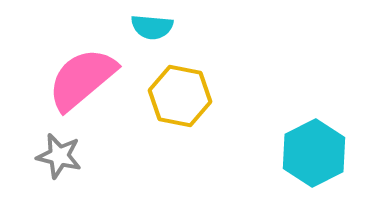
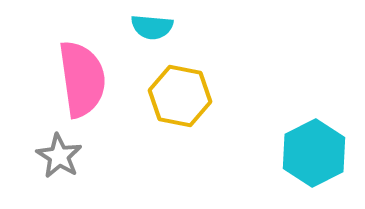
pink semicircle: rotated 122 degrees clockwise
gray star: rotated 18 degrees clockwise
